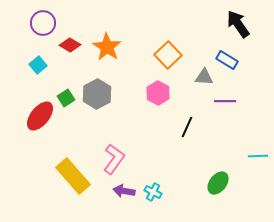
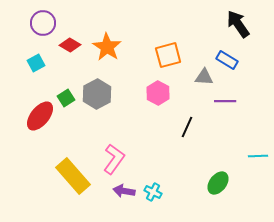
orange square: rotated 28 degrees clockwise
cyan square: moved 2 px left, 2 px up; rotated 12 degrees clockwise
